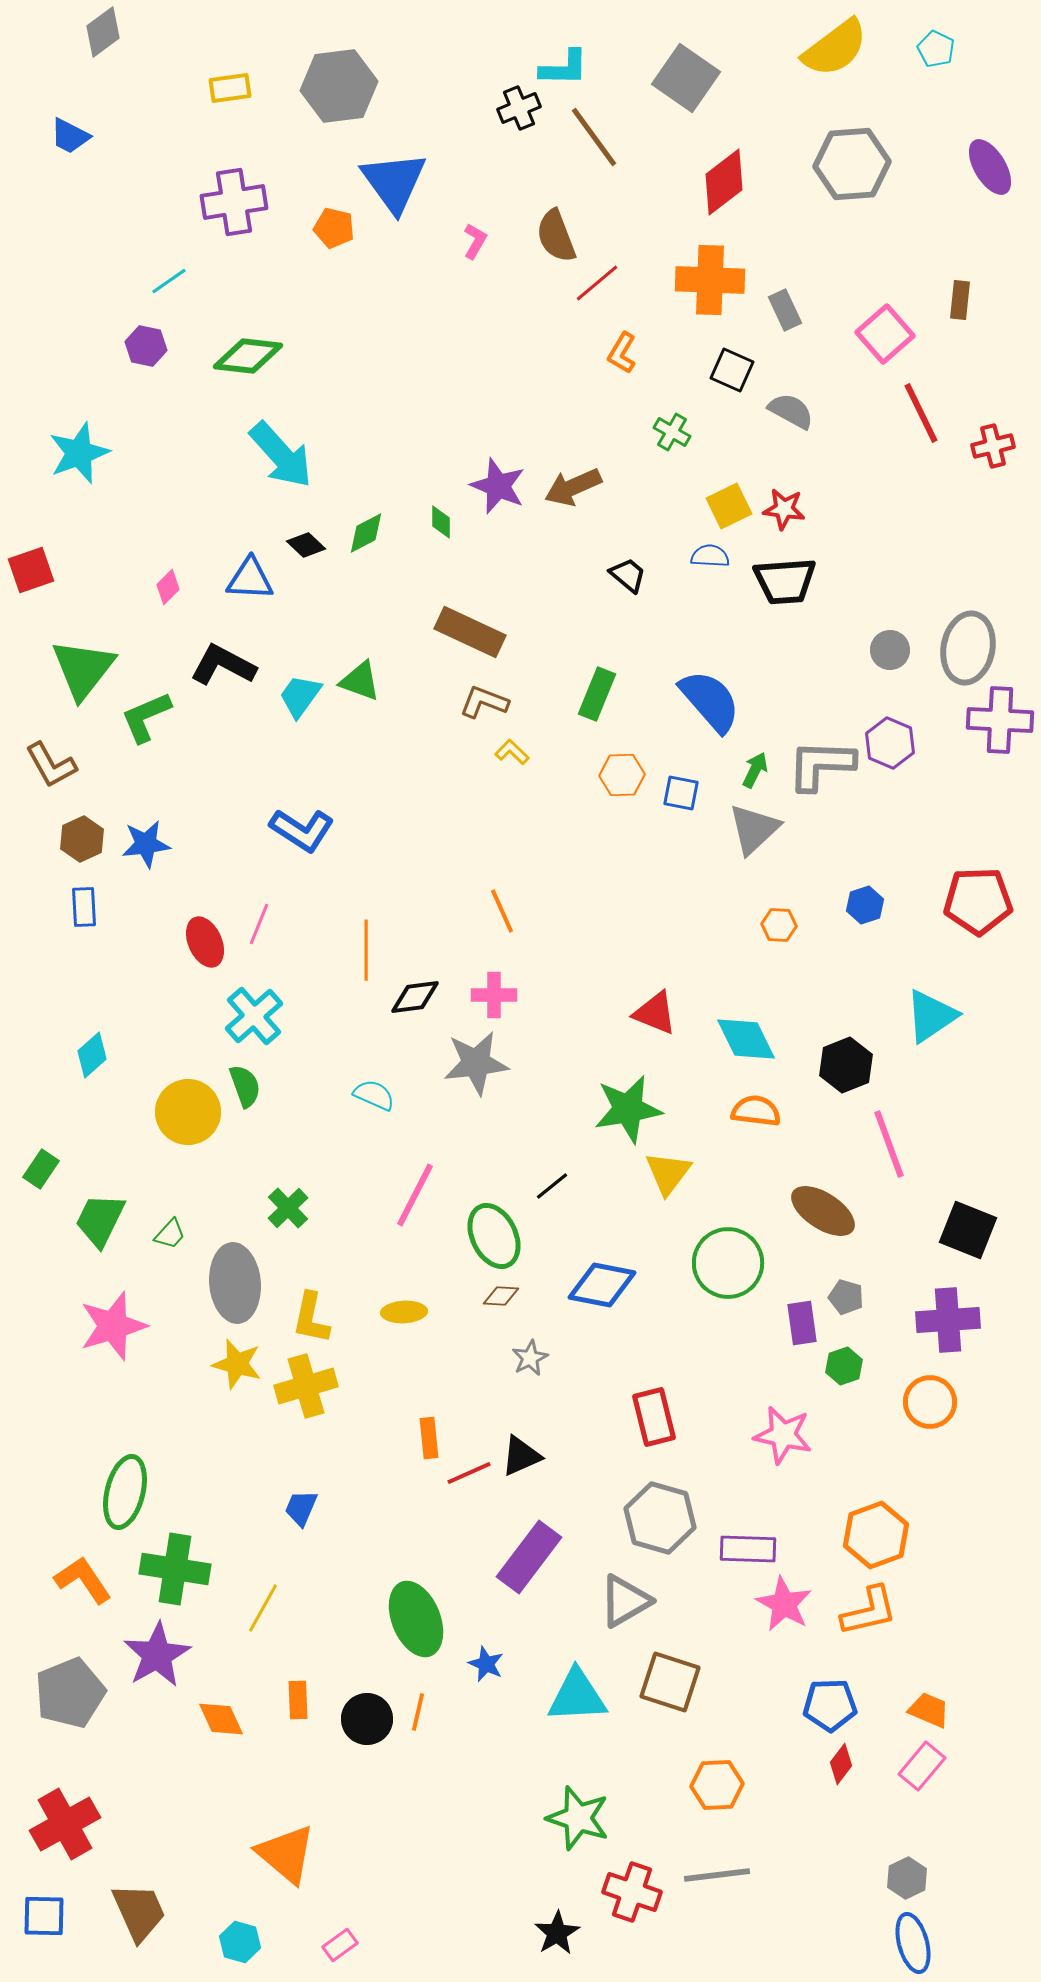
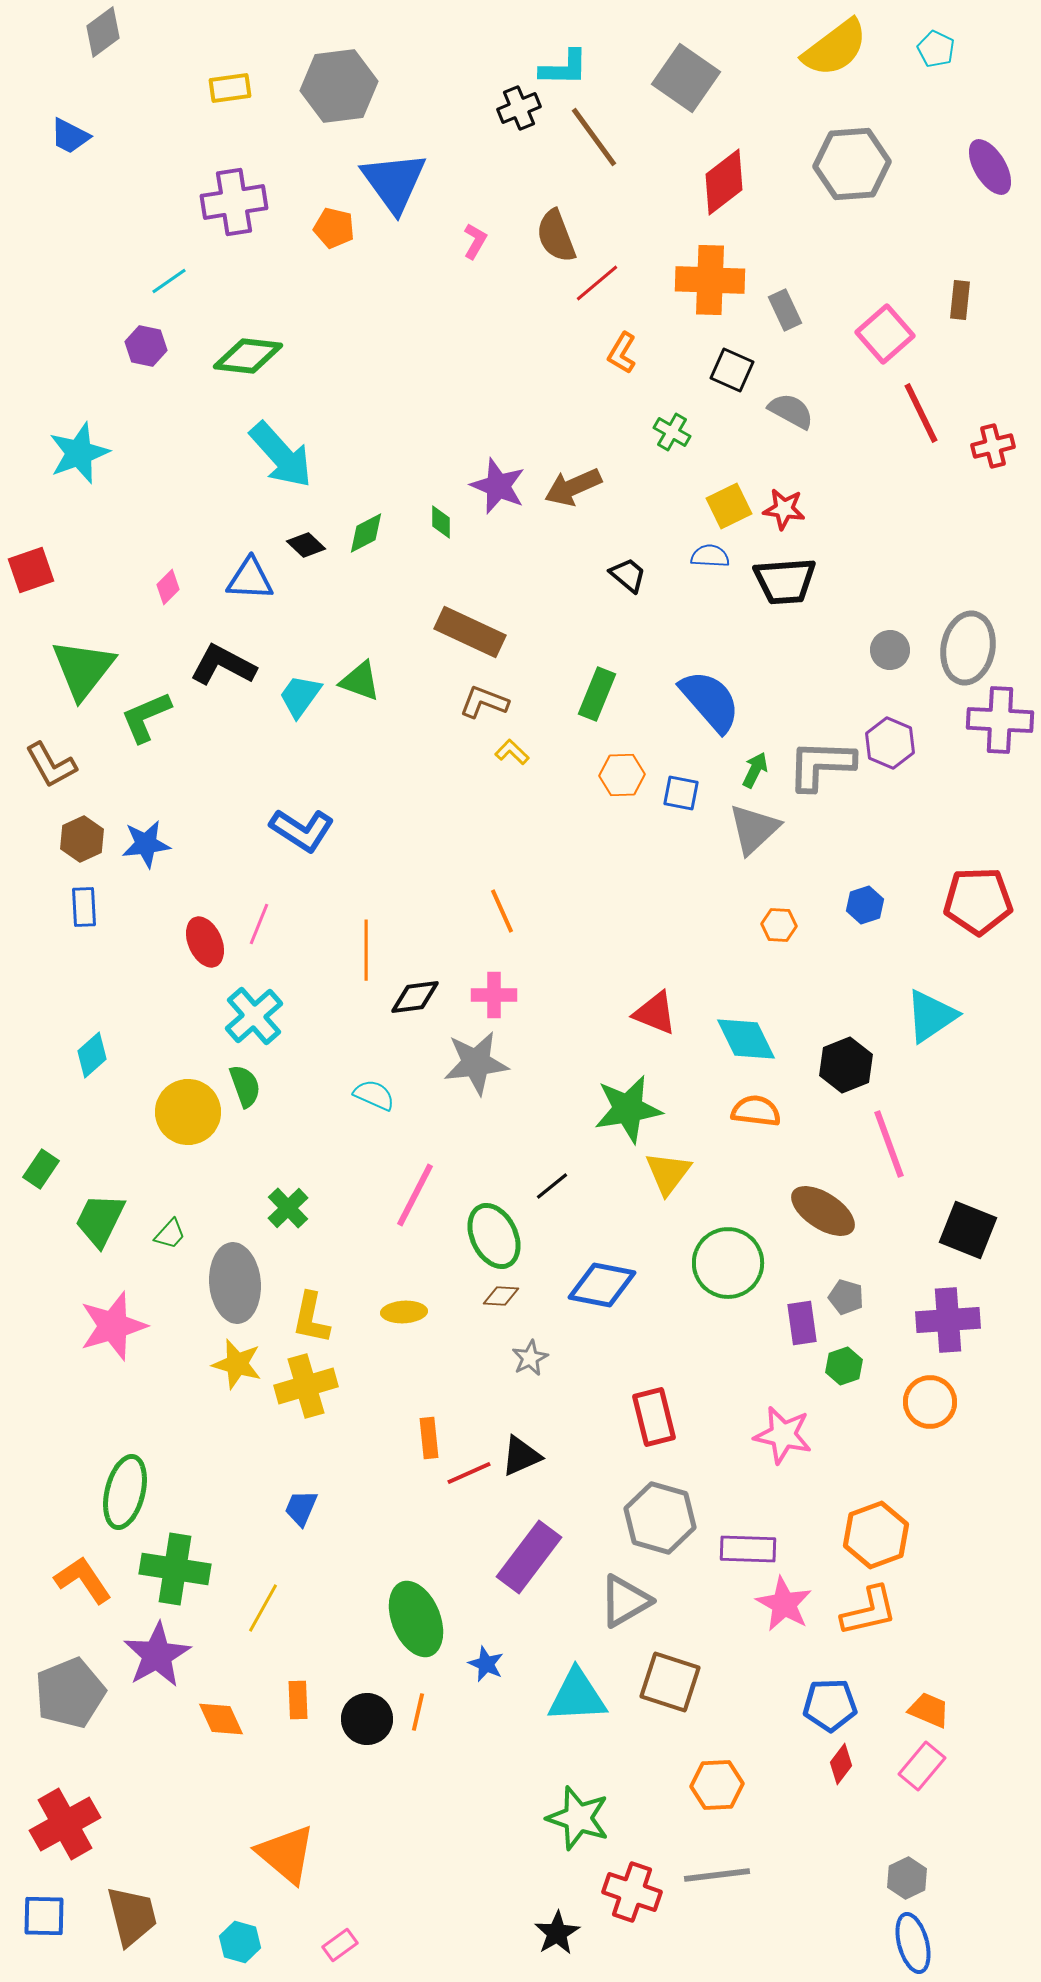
brown trapezoid at (139, 1912): moved 7 px left, 4 px down; rotated 10 degrees clockwise
